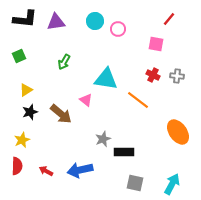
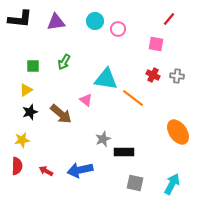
black L-shape: moved 5 px left
green square: moved 14 px right, 10 px down; rotated 24 degrees clockwise
orange line: moved 5 px left, 2 px up
yellow star: rotated 14 degrees clockwise
